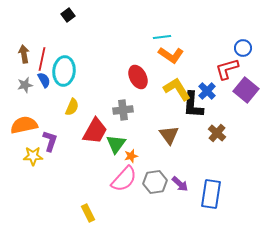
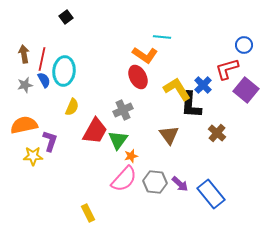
black square: moved 2 px left, 2 px down
cyan line: rotated 12 degrees clockwise
blue circle: moved 1 px right, 3 px up
orange L-shape: moved 26 px left
blue cross: moved 4 px left, 6 px up
black L-shape: moved 2 px left
gray cross: rotated 18 degrees counterclockwise
green triangle: moved 2 px right, 4 px up
gray hexagon: rotated 15 degrees clockwise
blue rectangle: rotated 48 degrees counterclockwise
